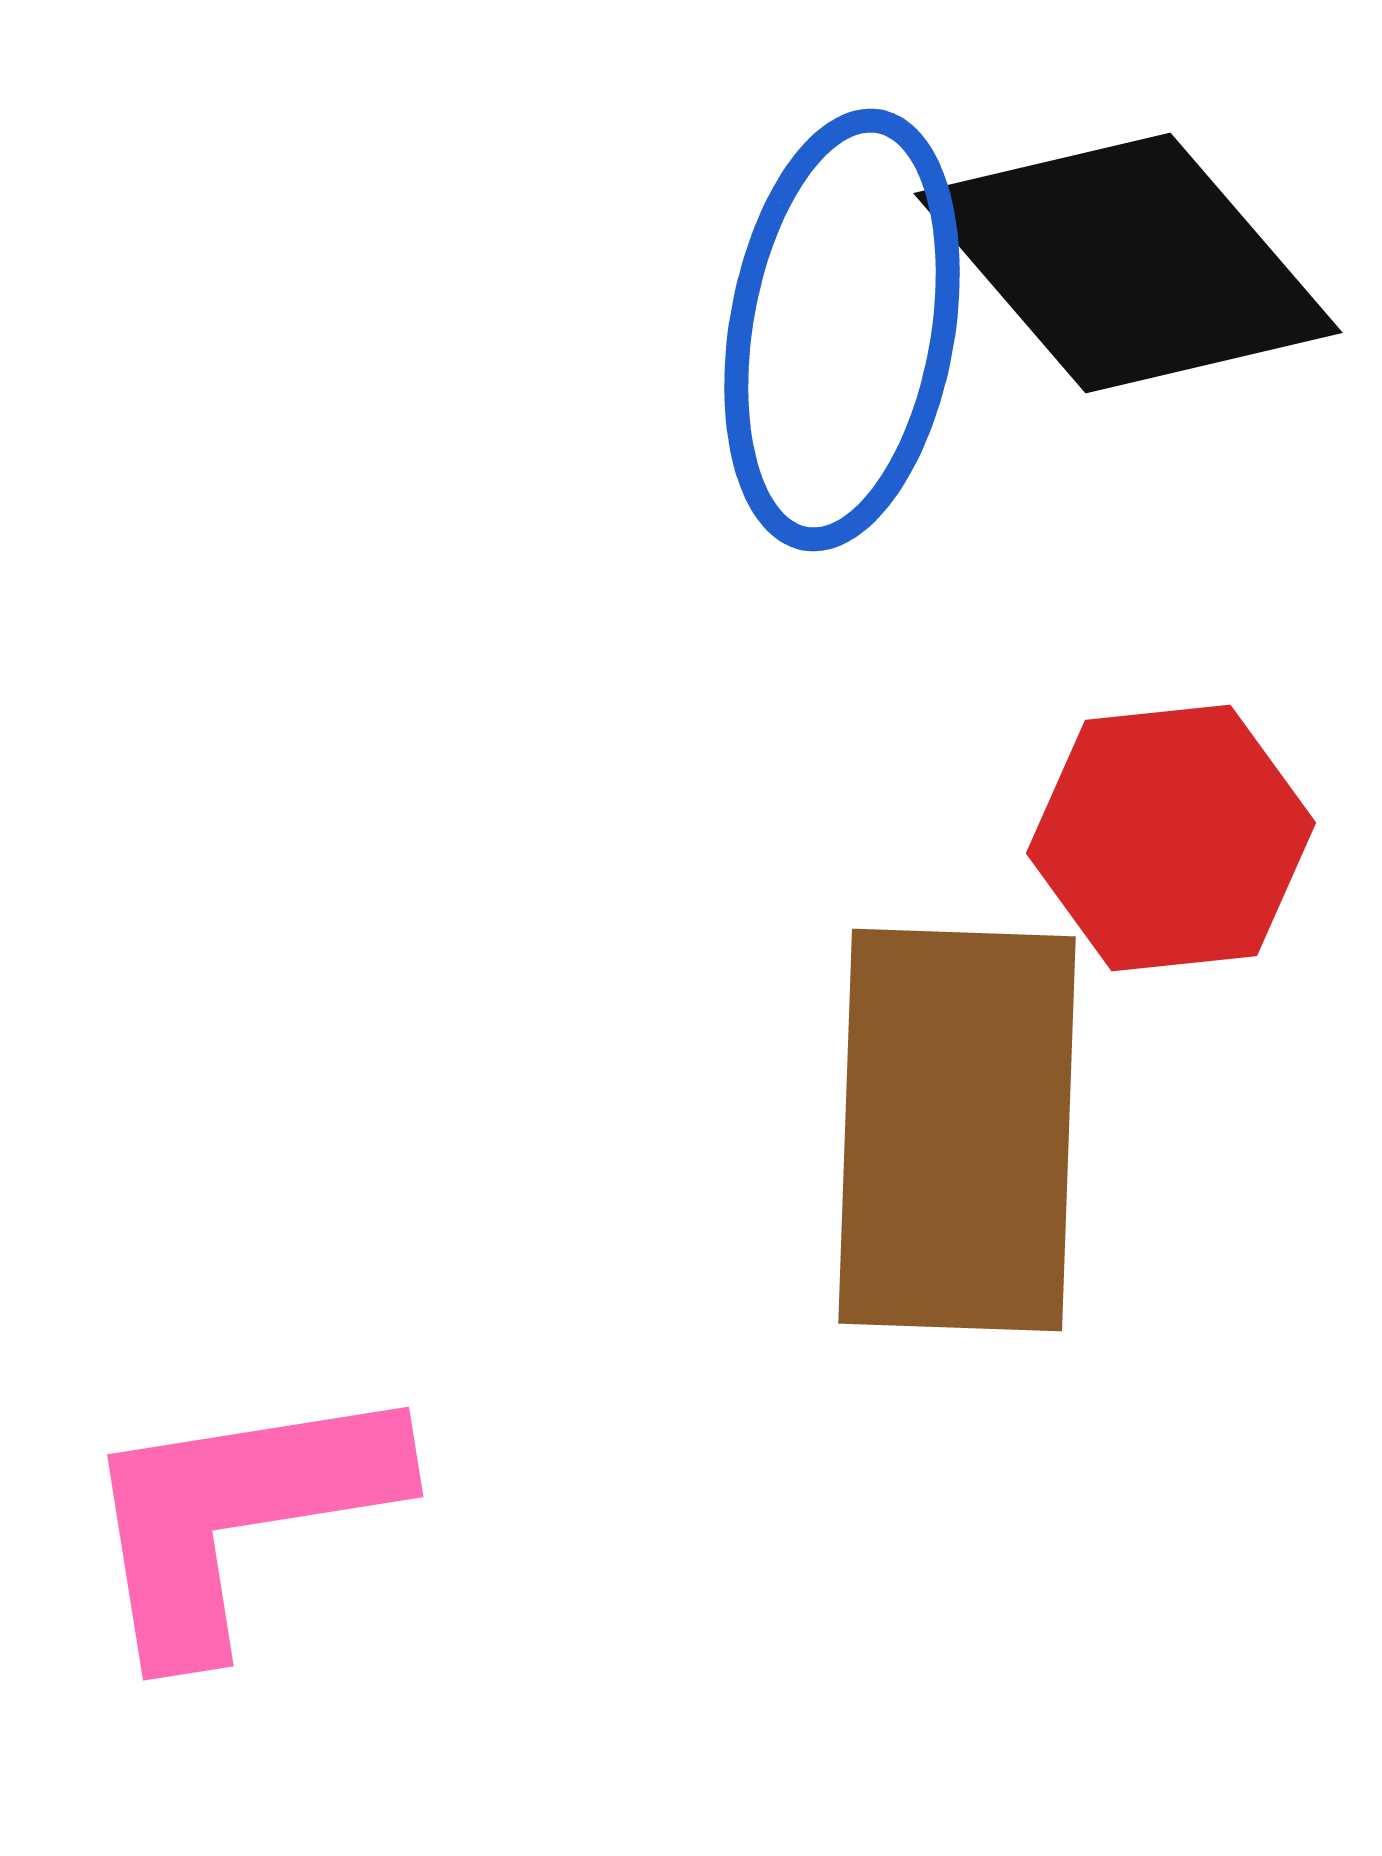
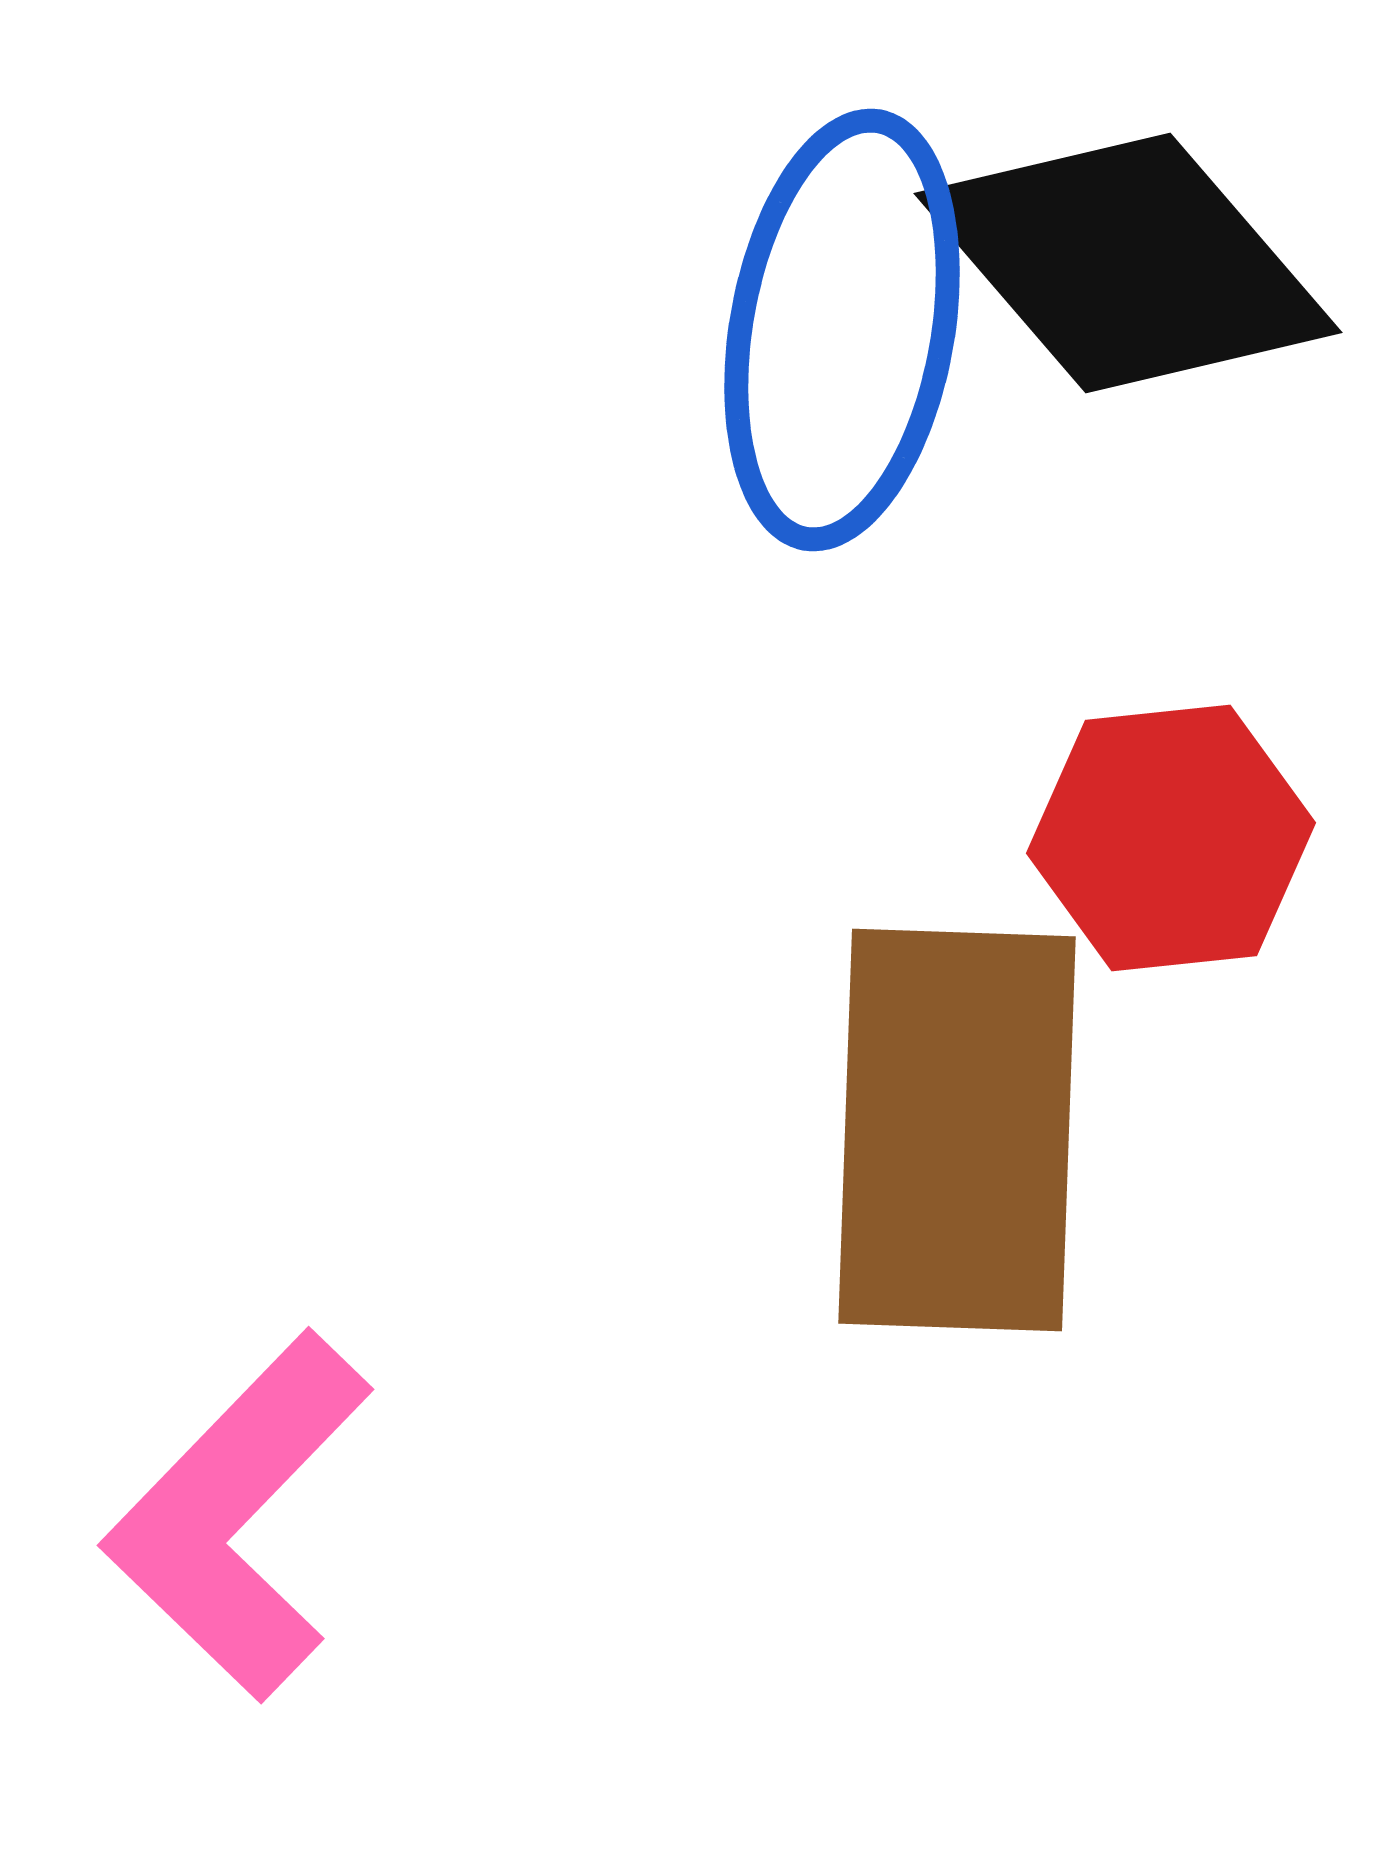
pink L-shape: rotated 37 degrees counterclockwise
